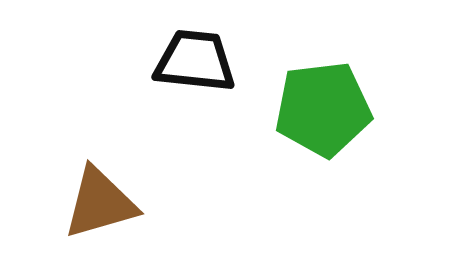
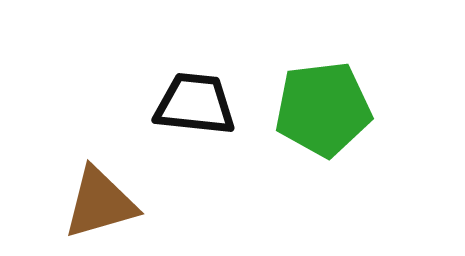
black trapezoid: moved 43 px down
